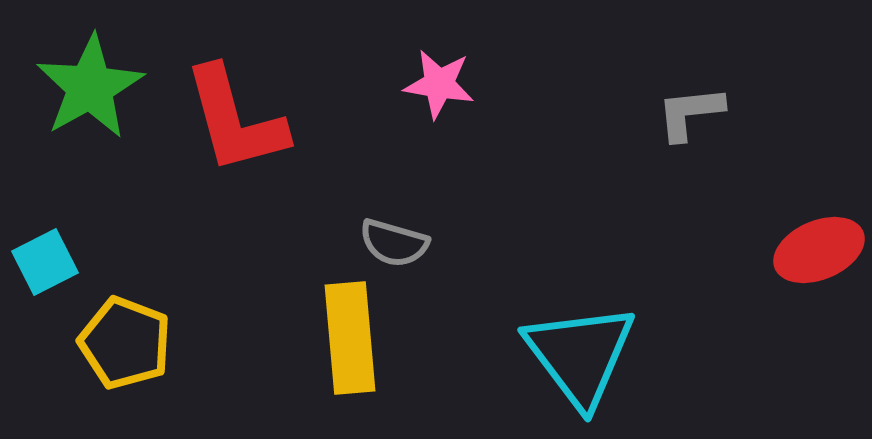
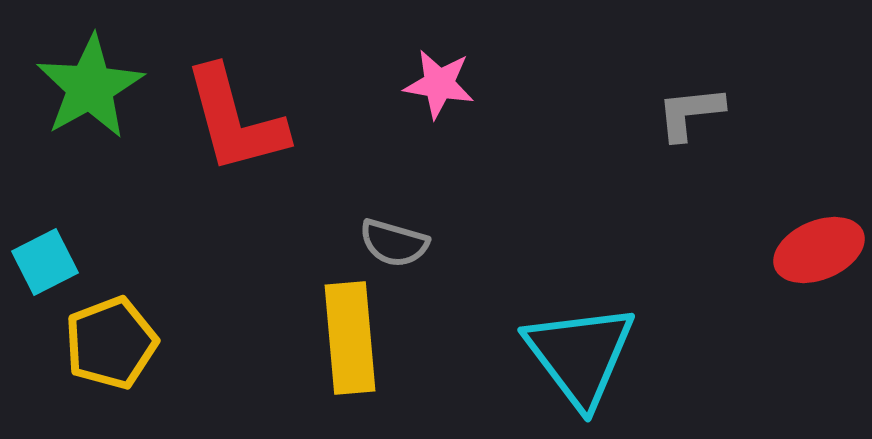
yellow pentagon: moved 14 px left; rotated 30 degrees clockwise
